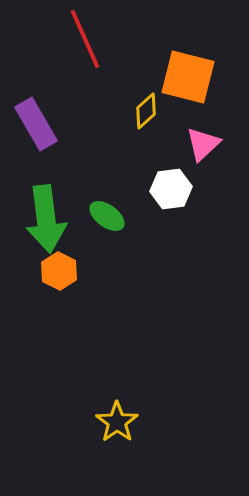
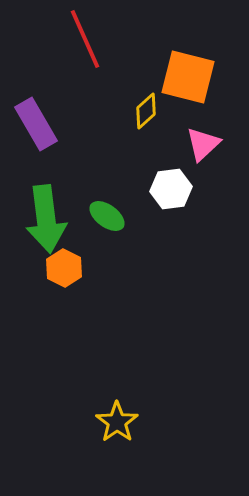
orange hexagon: moved 5 px right, 3 px up
